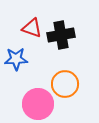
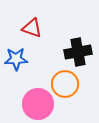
black cross: moved 17 px right, 17 px down
